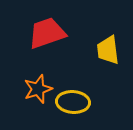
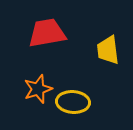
red trapezoid: rotated 9 degrees clockwise
